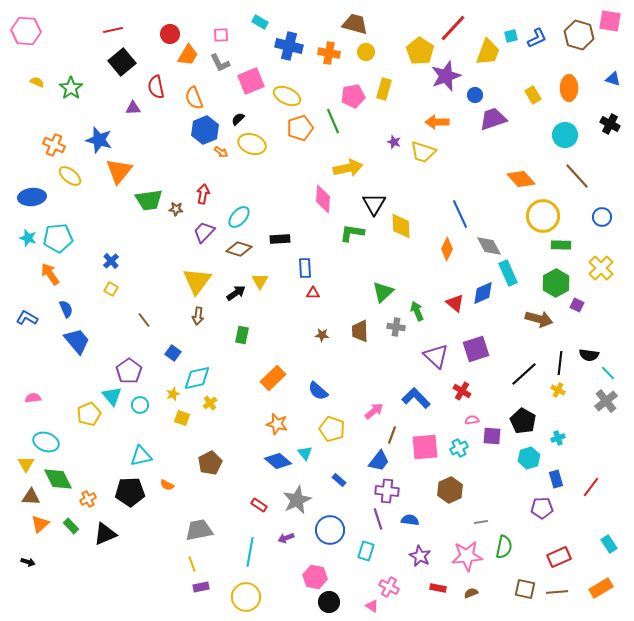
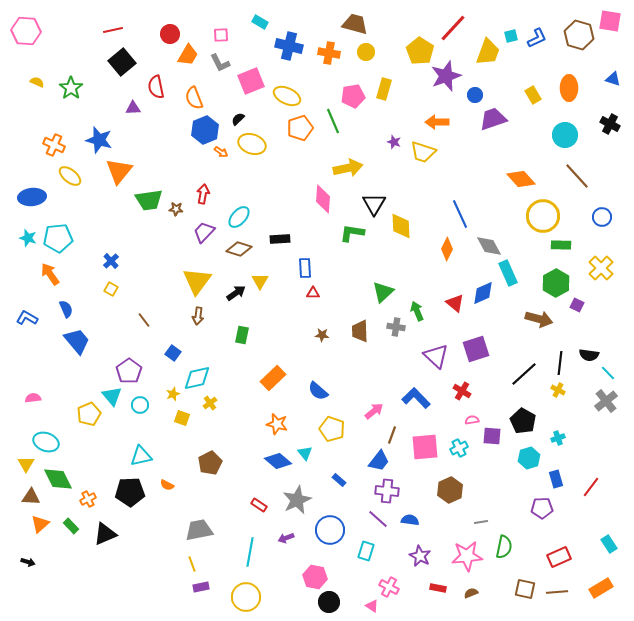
purple line at (378, 519): rotated 30 degrees counterclockwise
